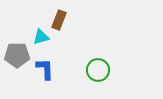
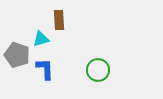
brown rectangle: rotated 24 degrees counterclockwise
cyan triangle: moved 2 px down
gray pentagon: rotated 20 degrees clockwise
